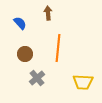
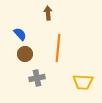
blue semicircle: moved 11 px down
gray cross: rotated 28 degrees clockwise
